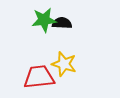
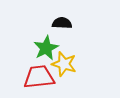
green star: moved 2 px right, 28 px down; rotated 20 degrees counterclockwise
